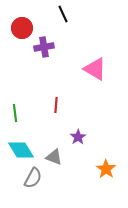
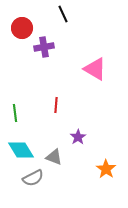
gray semicircle: rotated 35 degrees clockwise
